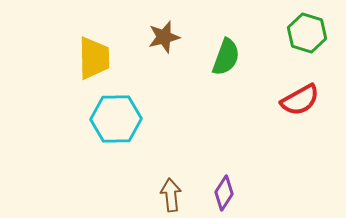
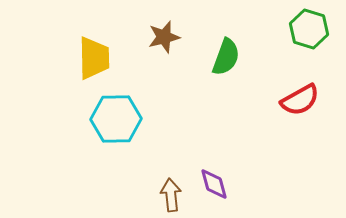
green hexagon: moved 2 px right, 4 px up
purple diamond: moved 10 px left, 9 px up; rotated 48 degrees counterclockwise
